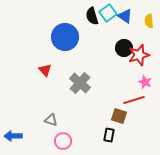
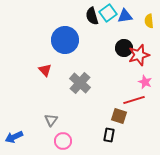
blue triangle: rotated 42 degrees counterclockwise
blue circle: moved 3 px down
gray triangle: rotated 48 degrees clockwise
blue arrow: moved 1 px right, 1 px down; rotated 24 degrees counterclockwise
